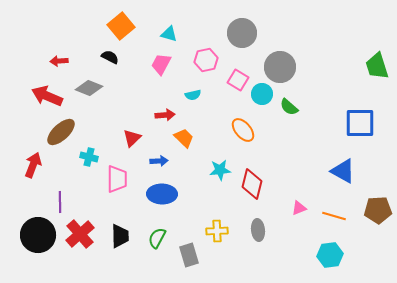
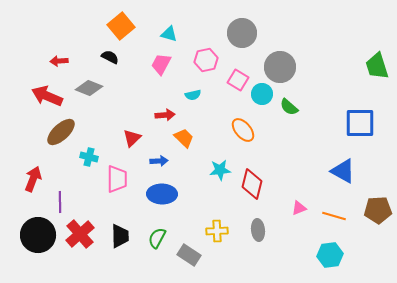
red arrow at (33, 165): moved 14 px down
gray rectangle at (189, 255): rotated 40 degrees counterclockwise
